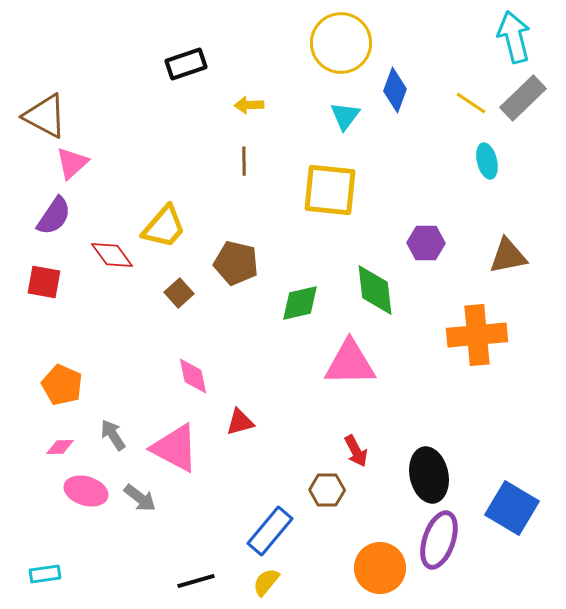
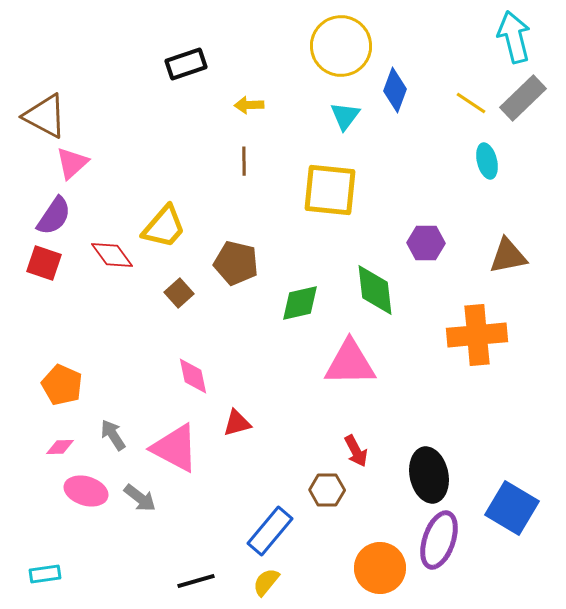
yellow circle at (341, 43): moved 3 px down
red square at (44, 282): moved 19 px up; rotated 9 degrees clockwise
red triangle at (240, 422): moved 3 px left, 1 px down
